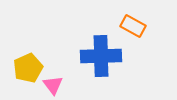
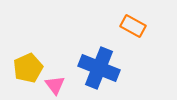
blue cross: moved 2 px left, 12 px down; rotated 24 degrees clockwise
pink triangle: moved 2 px right
